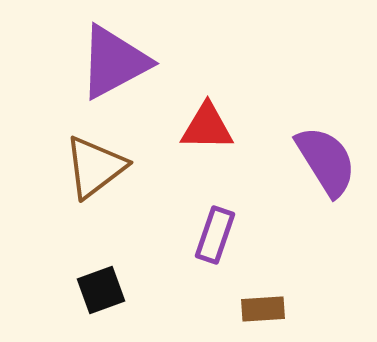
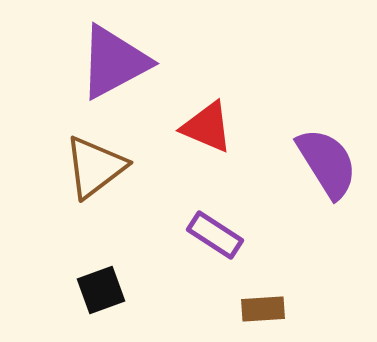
red triangle: rotated 22 degrees clockwise
purple semicircle: moved 1 px right, 2 px down
purple rectangle: rotated 76 degrees counterclockwise
